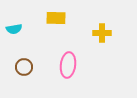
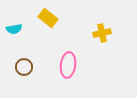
yellow rectangle: moved 8 px left; rotated 36 degrees clockwise
yellow cross: rotated 12 degrees counterclockwise
